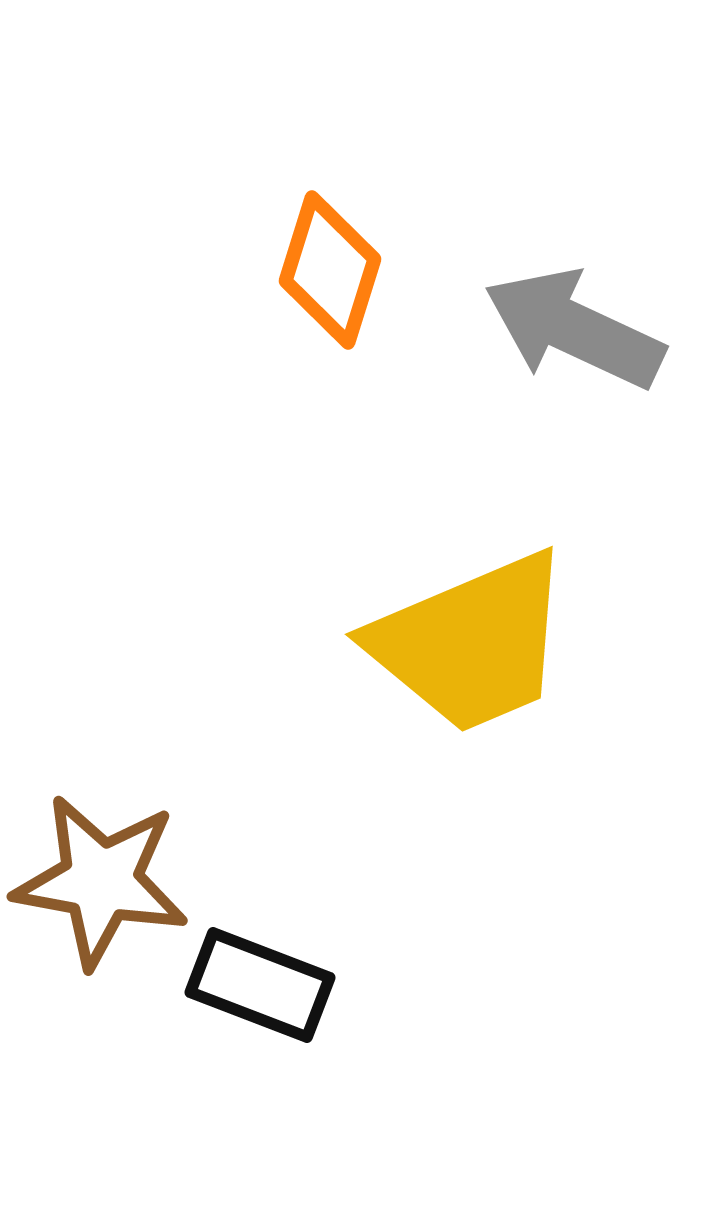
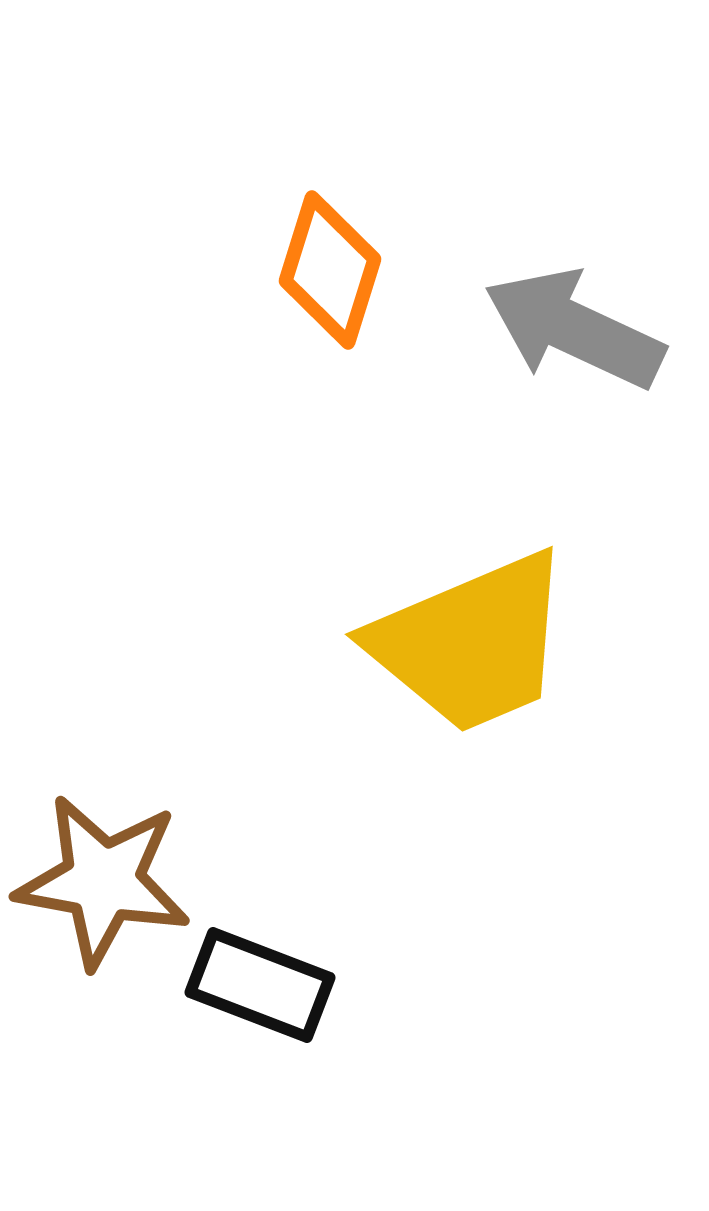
brown star: moved 2 px right
